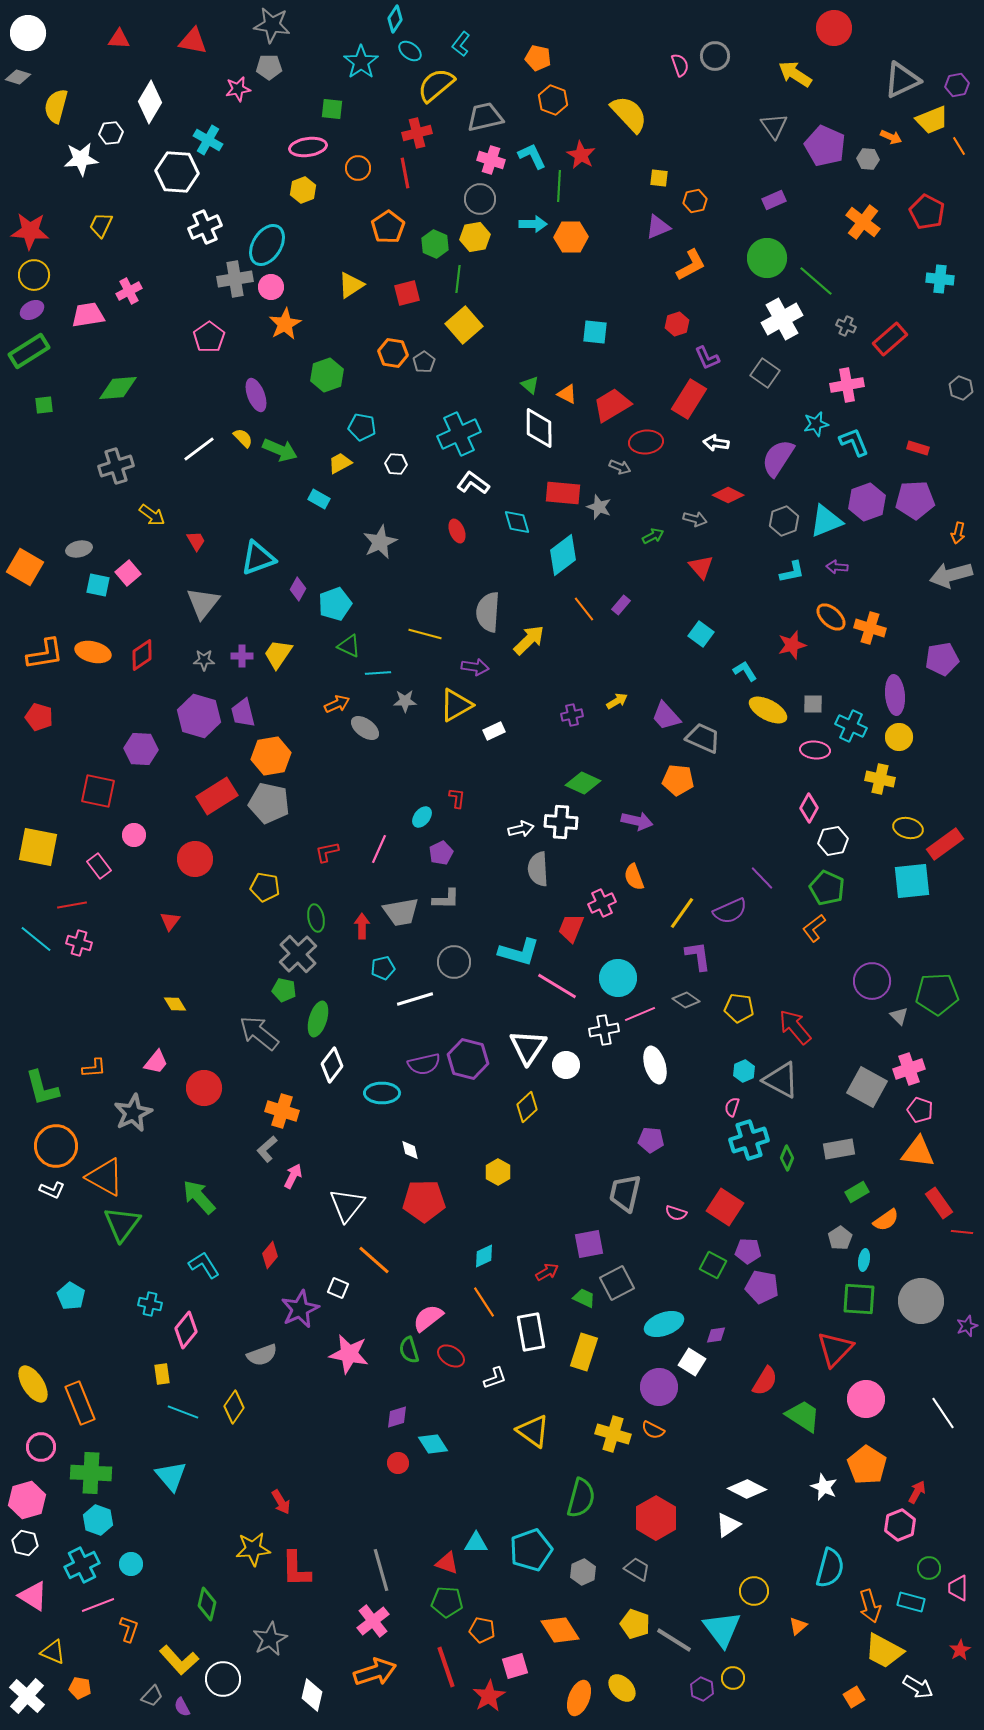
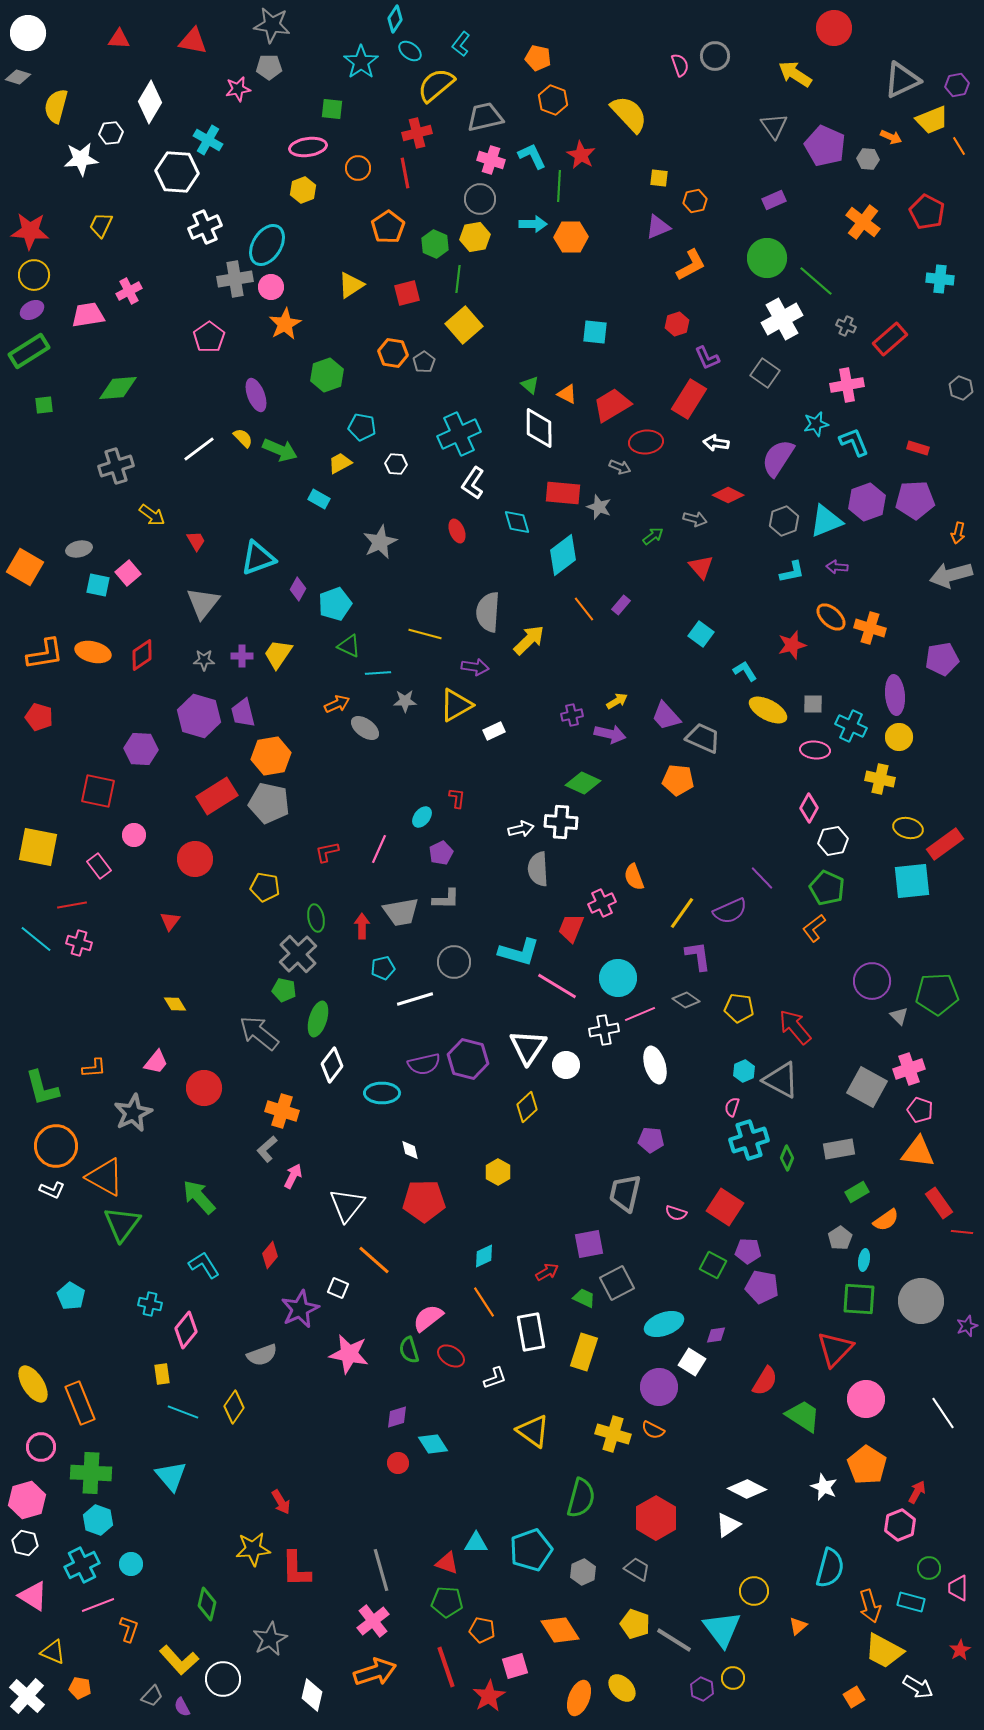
white L-shape at (473, 483): rotated 92 degrees counterclockwise
green arrow at (653, 536): rotated 10 degrees counterclockwise
purple arrow at (637, 821): moved 27 px left, 87 px up
